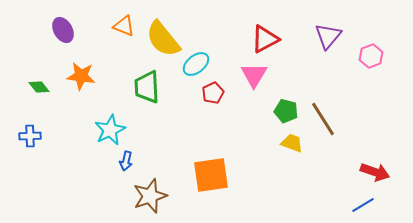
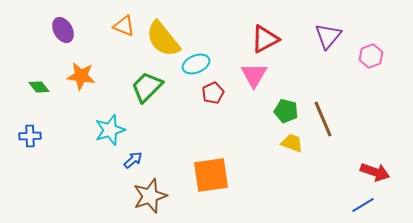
cyan ellipse: rotated 16 degrees clockwise
green trapezoid: rotated 48 degrees clockwise
brown line: rotated 9 degrees clockwise
cyan star: rotated 8 degrees clockwise
blue arrow: moved 7 px right, 1 px up; rotated 144 degrees counterclockwise
